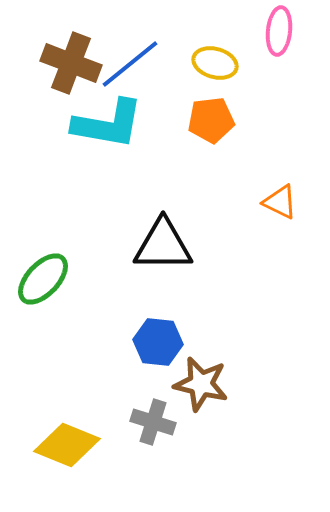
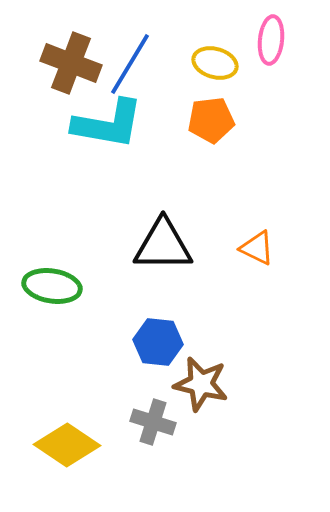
pink ellipse: moved 8 px left, 9 px down
blue line: rotated 20 degrees counterclockwise
orange triangle: moved 23 px left, 46 px down
green ellipse: moved 9 px right, 7 px down; rotated 56 degrees clockwise
yellow diamond: rotated 12 degrees clockwise
